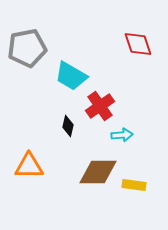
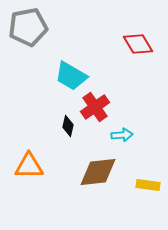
red diamond: rotated 12 degrees counterclockwise
gray pentagon: moved 1 px right, 21 px up
red cross: moved 5 px left, 1 px down
brown diamond: rotated 6 degrees counterclockwise
yellow rectangle: moved 14 px right
